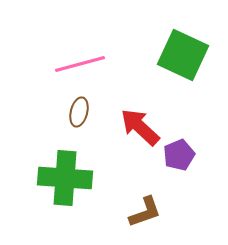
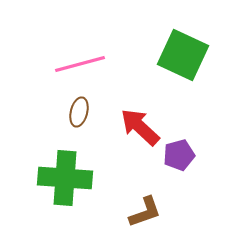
purple pentagon: rotated 8 degrees clockwise
